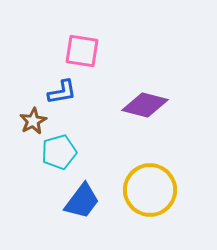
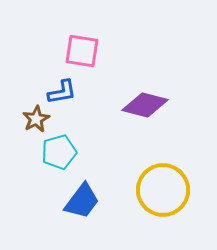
brown star: moved 3 px right, 2 px up
yellow circle: moved 13 px right
